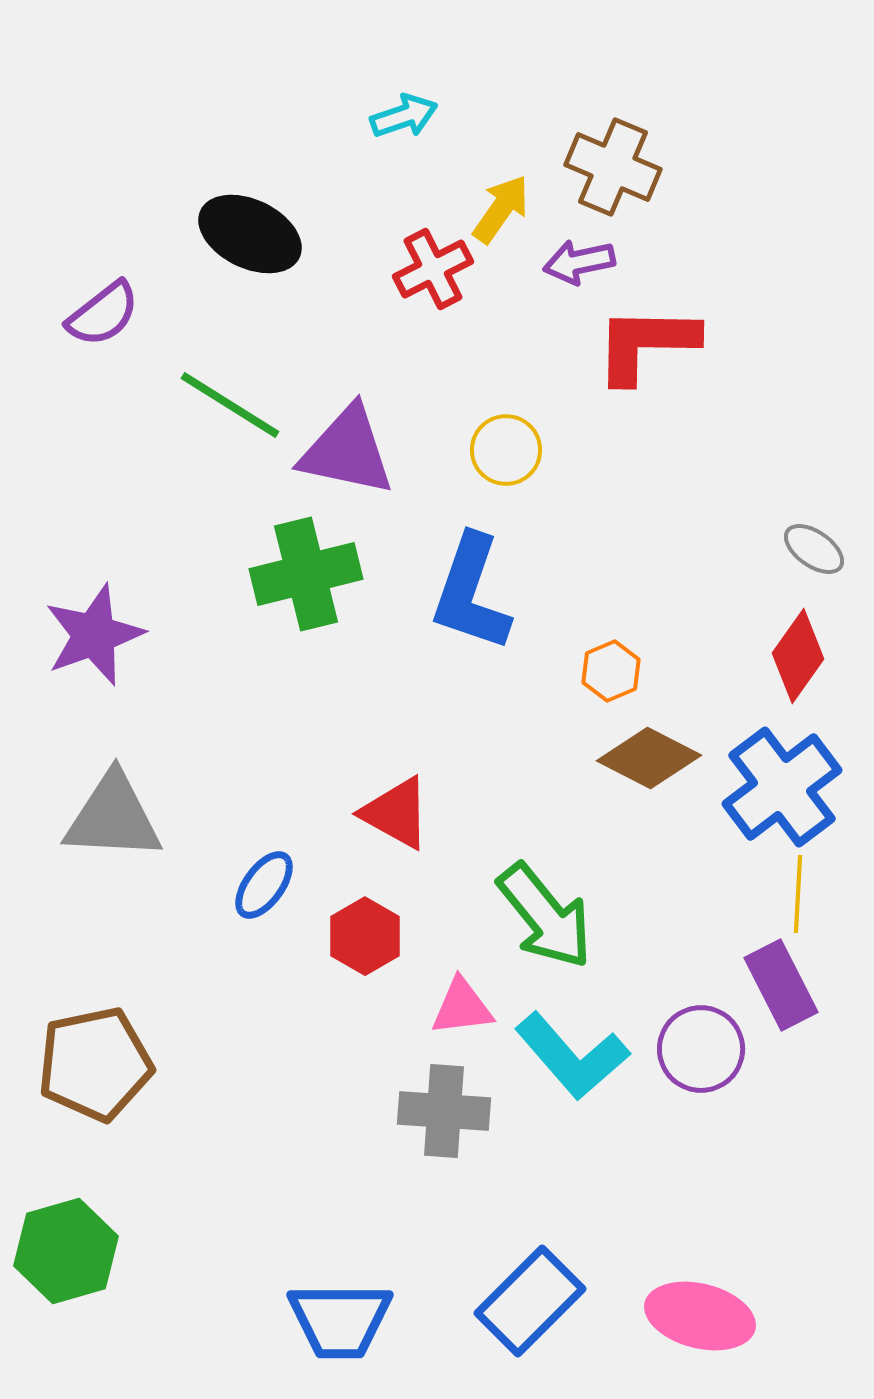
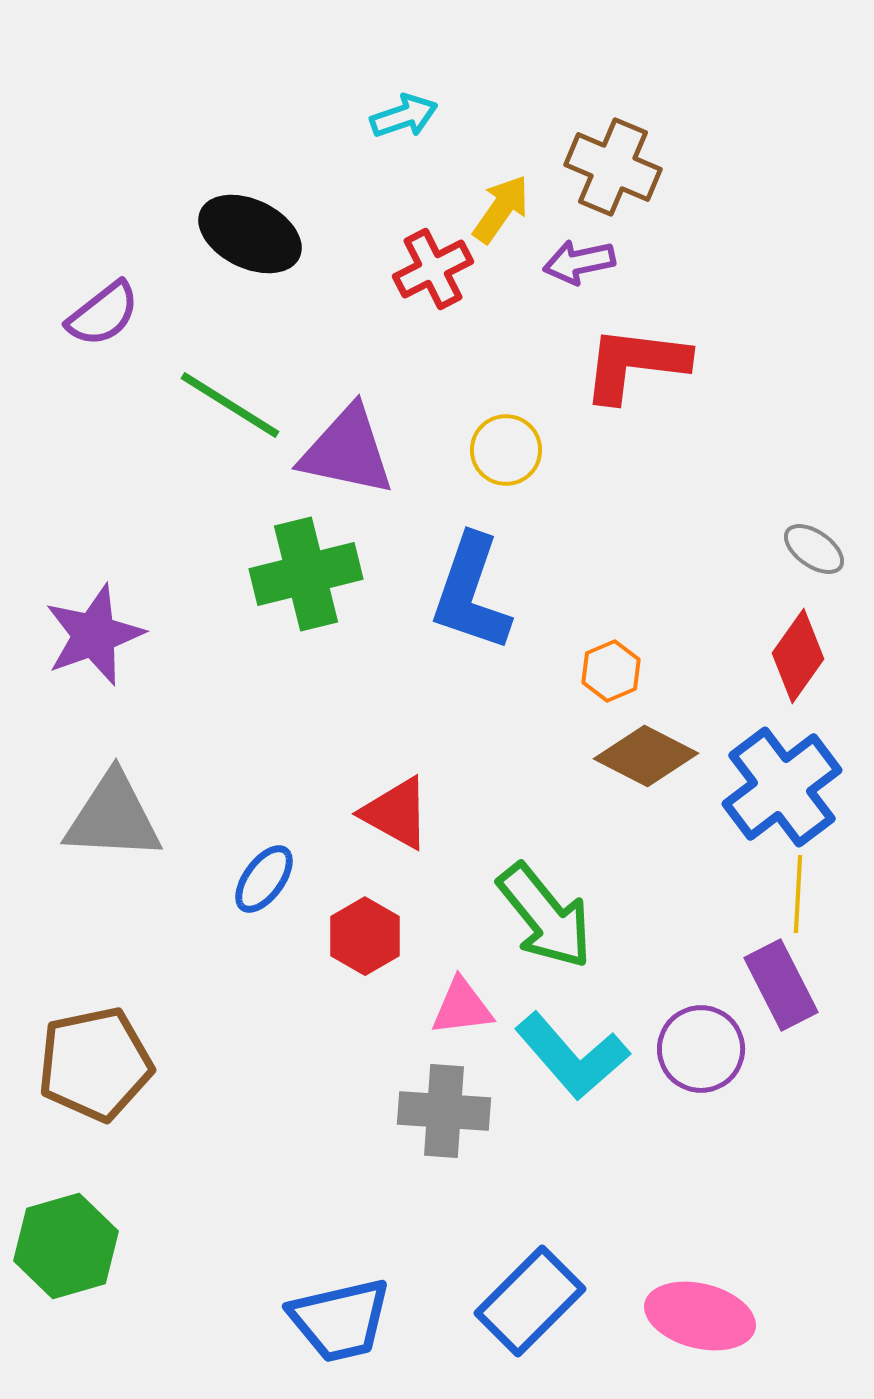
red L-shape: moved 11 px left, 20 px down; rotated 6 degrees clockwise
brown diamond: moved 3 px left, 2 px up
blue ellipse: moved 6 px up
green hexagon: moved 5 px up
blue trapezoid: rotated 13 degrees counterclockwise
